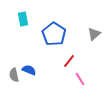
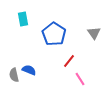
gray triangle: moved 1 px up; rotated 24 degrees counterclockwise
